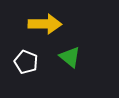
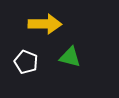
green triangle: rotated 25 degrees counterclockwise
